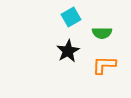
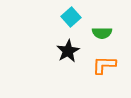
cyan square: rotated 12 degrees counterclockwise
